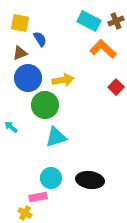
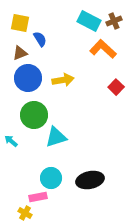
brown cross: moved 2 px left
green circle: moved 11 px left, 10 px down
cyan arrow: moved 14 px down
black ellipse: rotated 20 degrees counterclockwise
